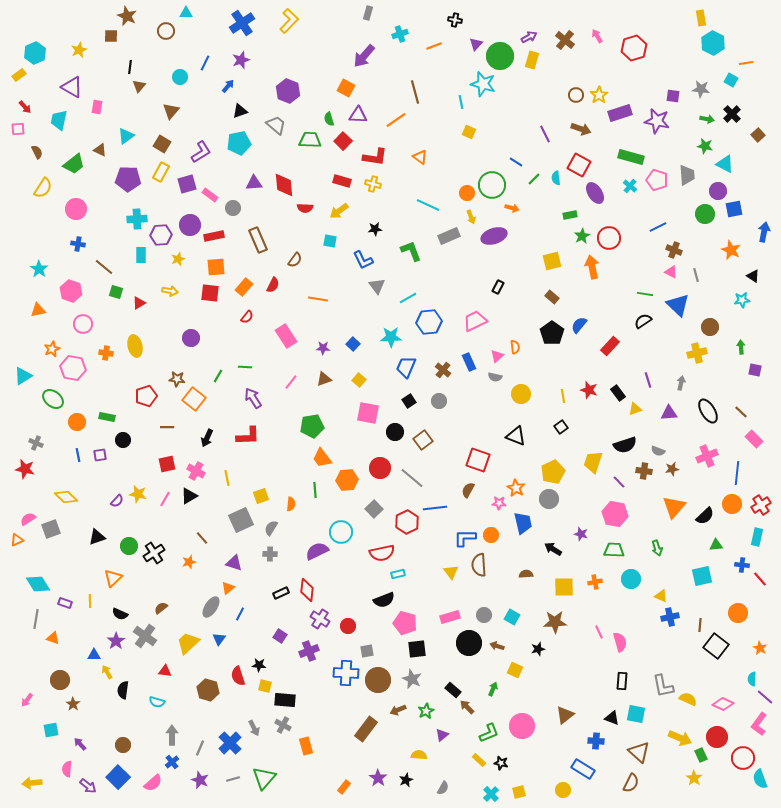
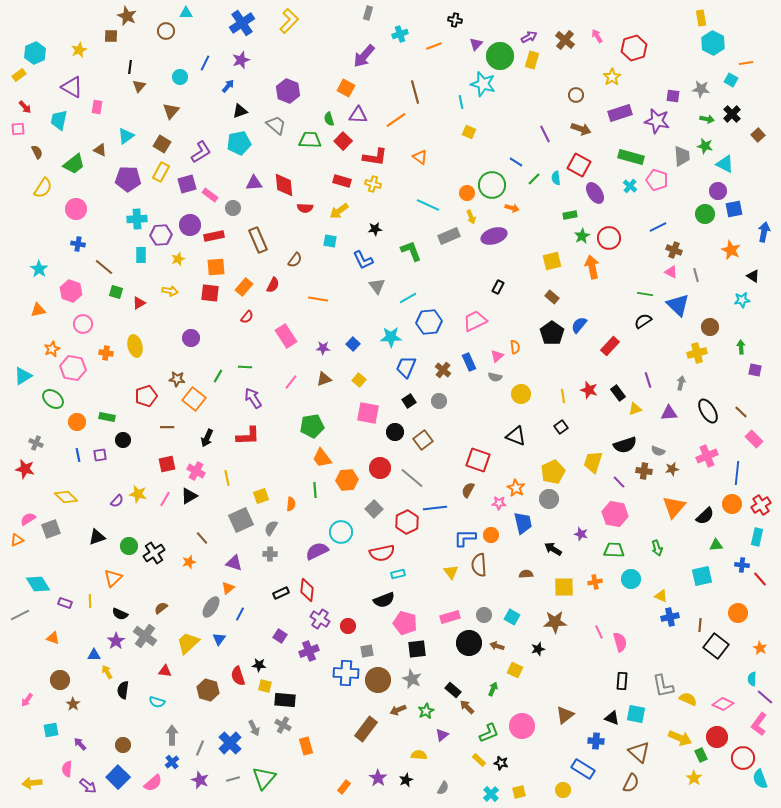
yellow star at (599, 95): moved 13 px right, 18 px up
gray trapezoid at (687, 175): moved 5 px left, 19 px up
gray line at (36, 619): moved 16 px left, 4 px up; rotated 54 degrees clockwise
